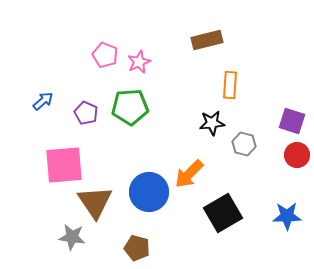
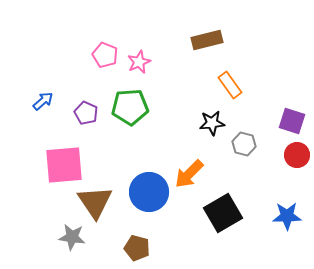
orange rectangle: rotated 40 degrees counterclockwise
